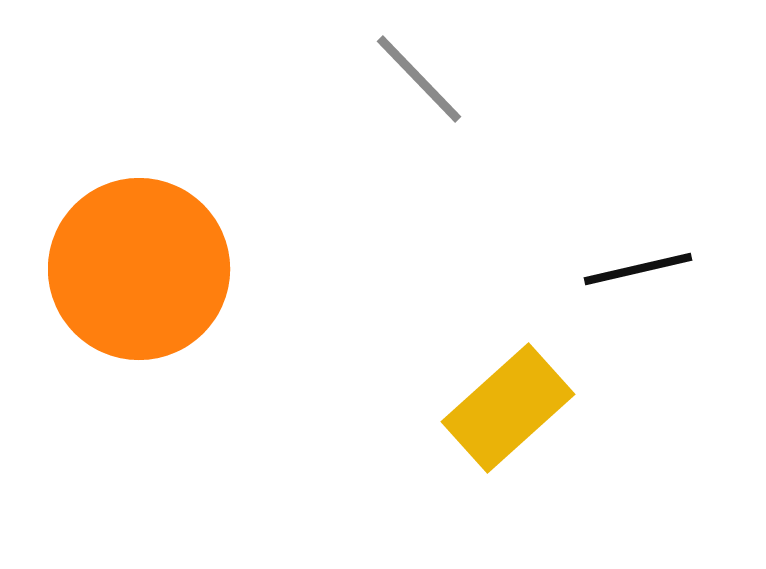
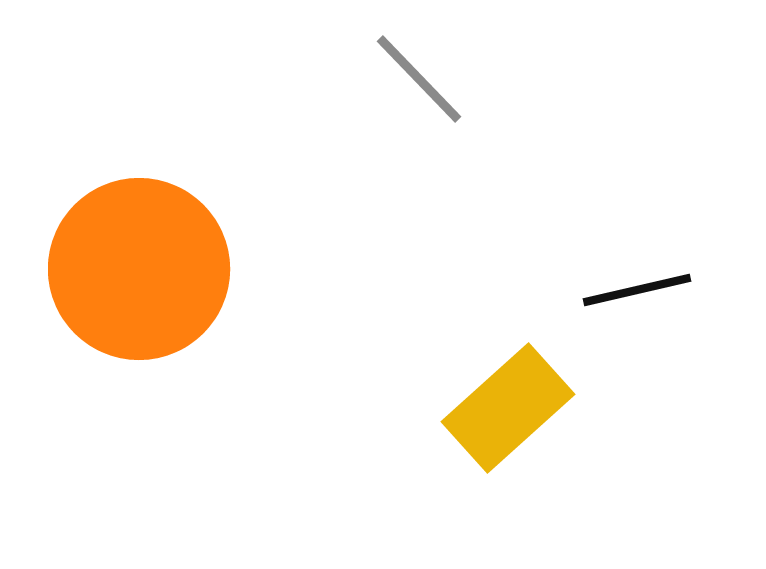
black line: moved 1 px left, 21 px down
